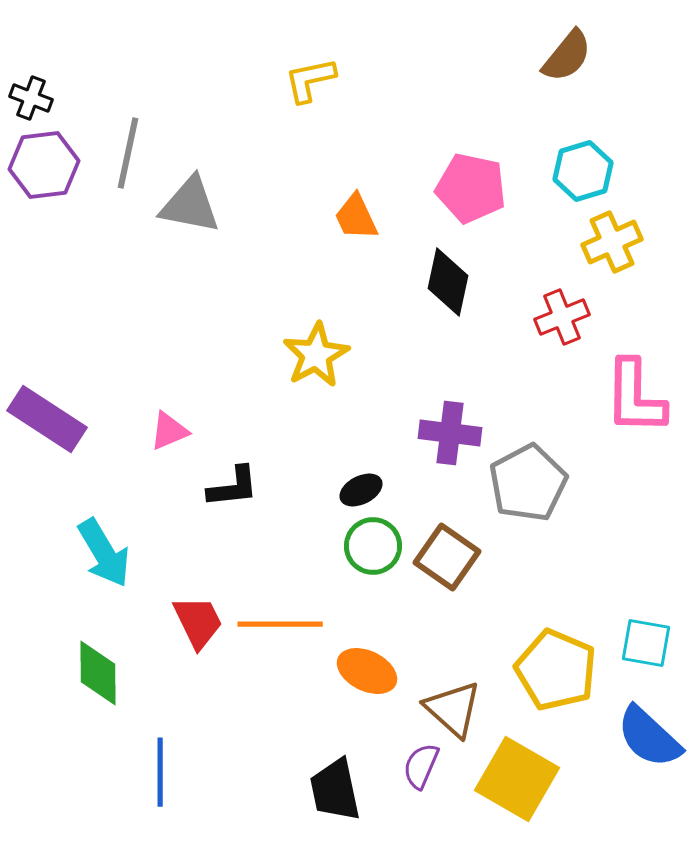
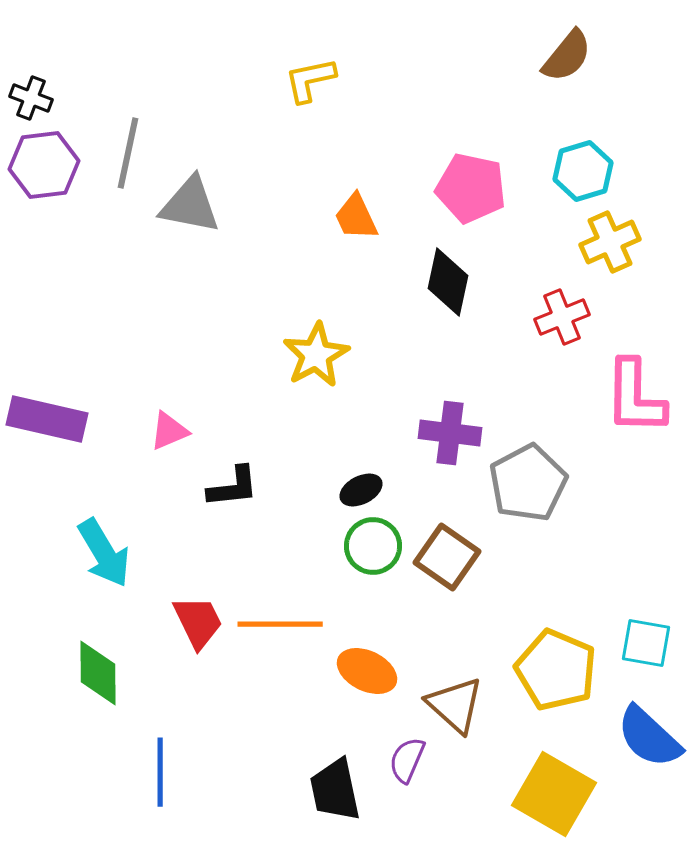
yellow cross: moved 2 px left
purple rectangle: rotated 20 degrees counterclockwise
brown triangle: moved 2 px right, 4 px up
purple semicircle: moved 14 px left, 6 px up
yellow square: moved 37 px right, 15 px down
